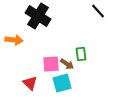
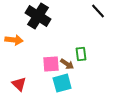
red triangle: moved 11 px left, 1 px down
